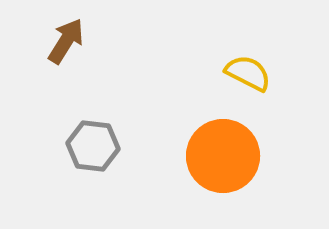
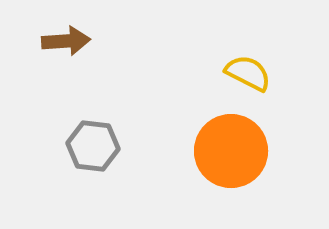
brown arrow: rotated 54 degrees clockwise
orange circle: moved 8 px right, 5 px up
